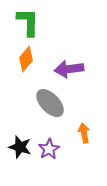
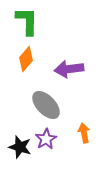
green L-shape: moved 1 px left, 1 px up
gray ellipse: moved 4 px left, 2 px down
purple star: moved 3 px left, 10 px up
